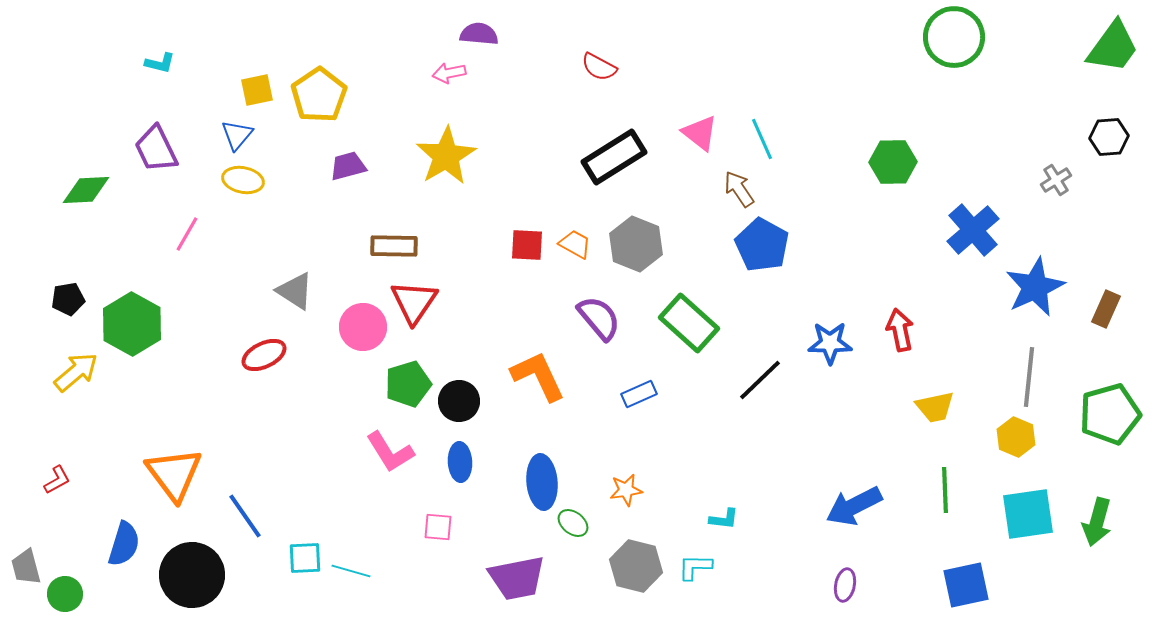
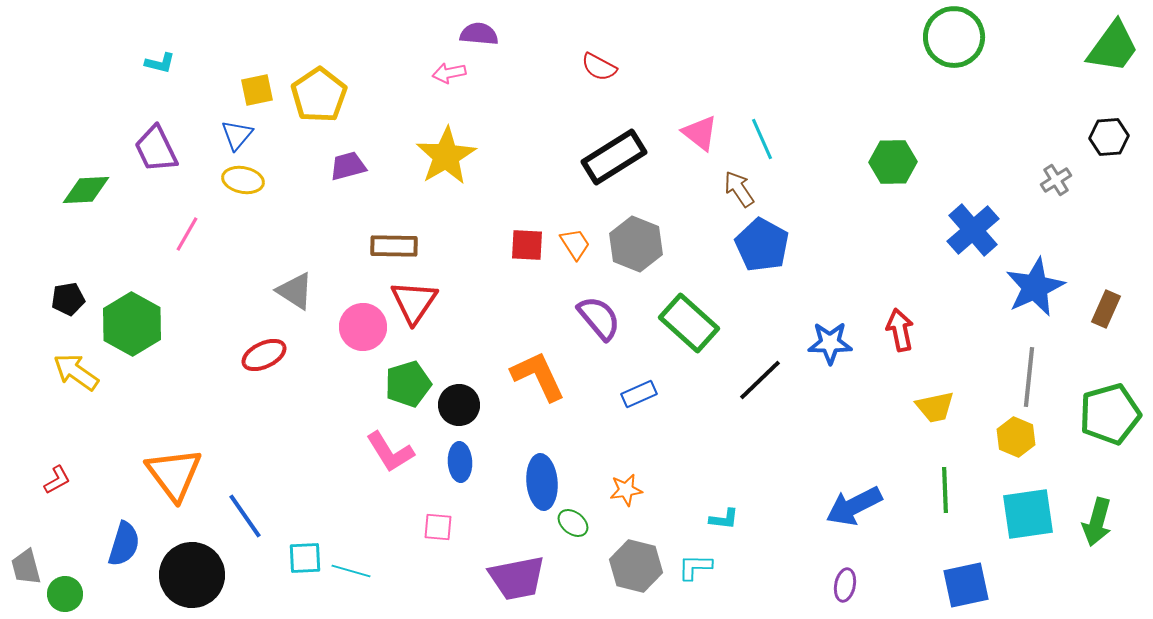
orange trapezoid at (575, 244): rotated 28 degrees clockwise
yellow arrow at (76, 372): rotated 105 degrees counterclockwise
black circle at (459, 401): moved 4 px down
